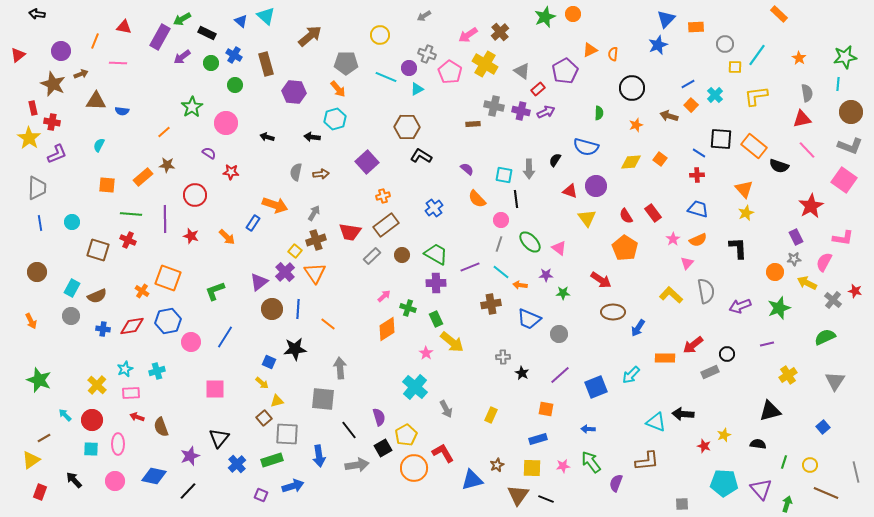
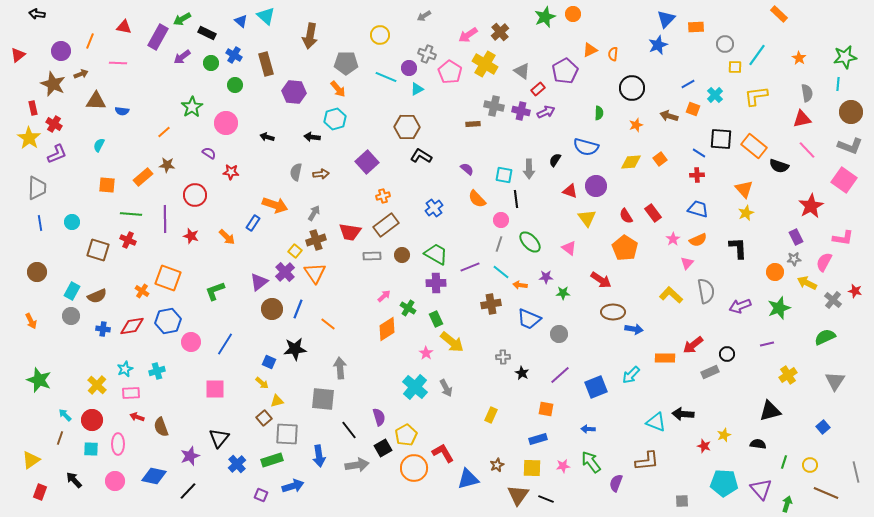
brown arrow at (310, 36): rotated 140 degrees clockwise
purple rectangle at (160, 37): moved 2 px left
orange line at (95, 41): moved 5 px left
orange square at (691, 105): moved 2 px right, 4 px down; rotated 24 degrees counterclockwise
red cross at (52, 122): moved 2 px right, 2 px down; rotated 21 degrees clockwise
orange square at (660, 159): rotated 16 degrees clockwise
pink triangle at (559, 248): moved 10 px right
gray rectangle at (372, 256): rotated 42 degrees clockwise
purple star at (546, 275): moved 2 px down
cyan rectangle at (72, 288): moved 3 px down
green cross at (408, 308): rotated 14 degrees clockwise
blue line at (298, 309): rotated 18 degrees clockwise
blue arrow at (638, 328): moved 4 px left, 1 px down; rotated 114 degrees counterclockwise
blue line at (225, 337): moved 7 px down
gray arrow at (446, 409): moved 21 px up
brown line at (44, 438): moved 16 px right; rotated 40 degrees counterclockwise
blue triangle at (472, 480): moved 4 px left, 1 px up
gray square at (682, 504): moved 3 px up
